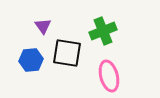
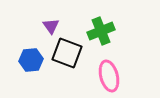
purple triangle: moved 8 px right
green cross: moved 2 px left
black square: rotated 12 degrees clockwise
